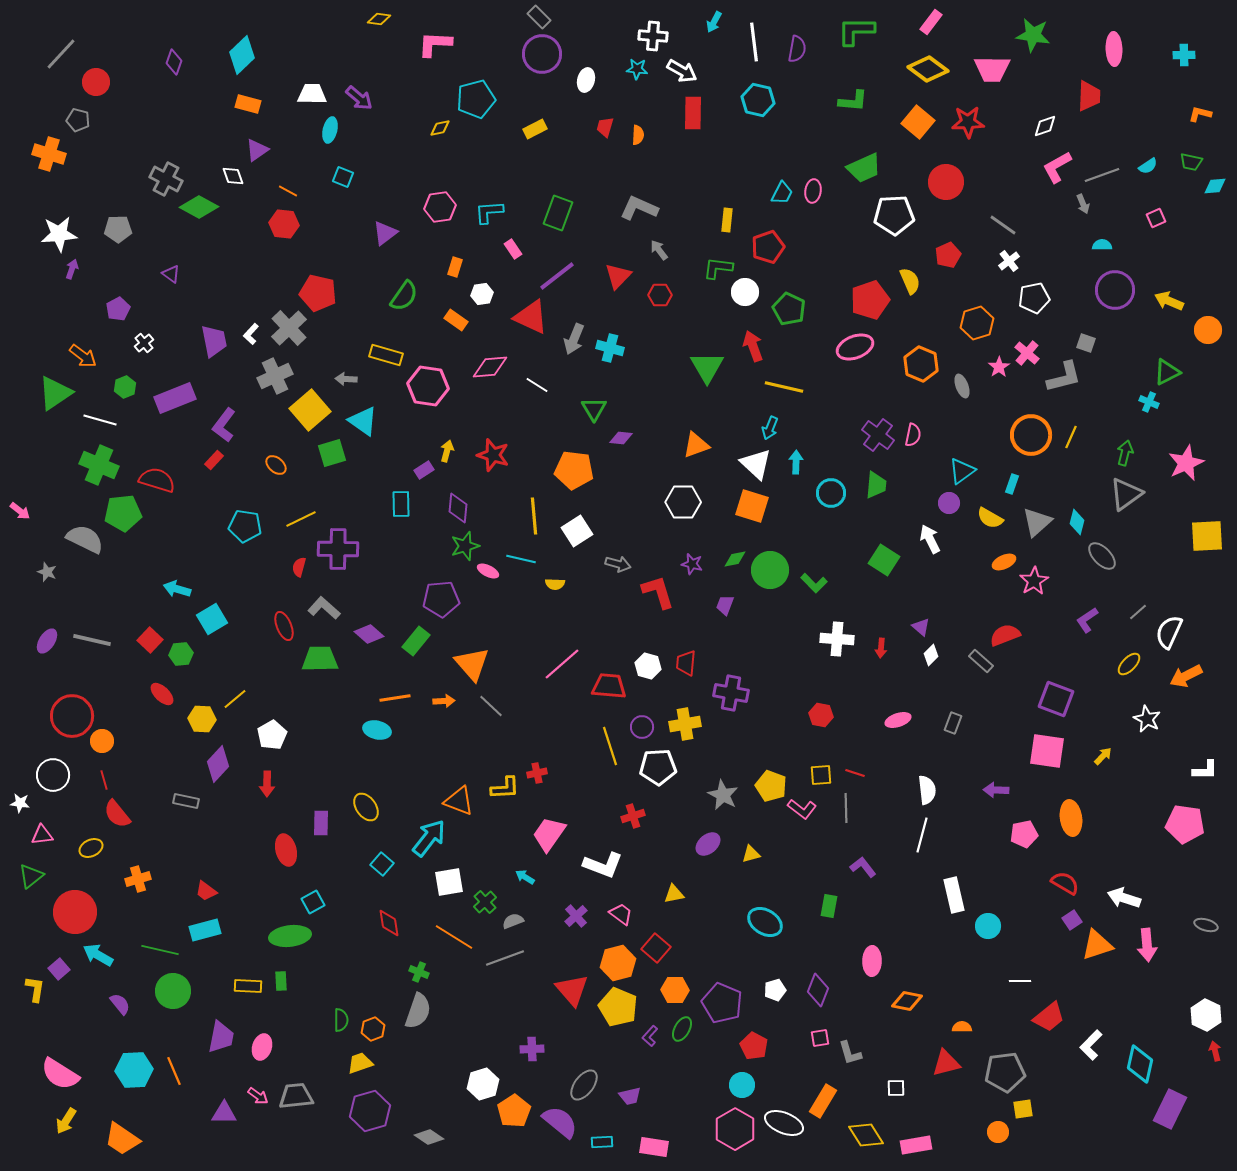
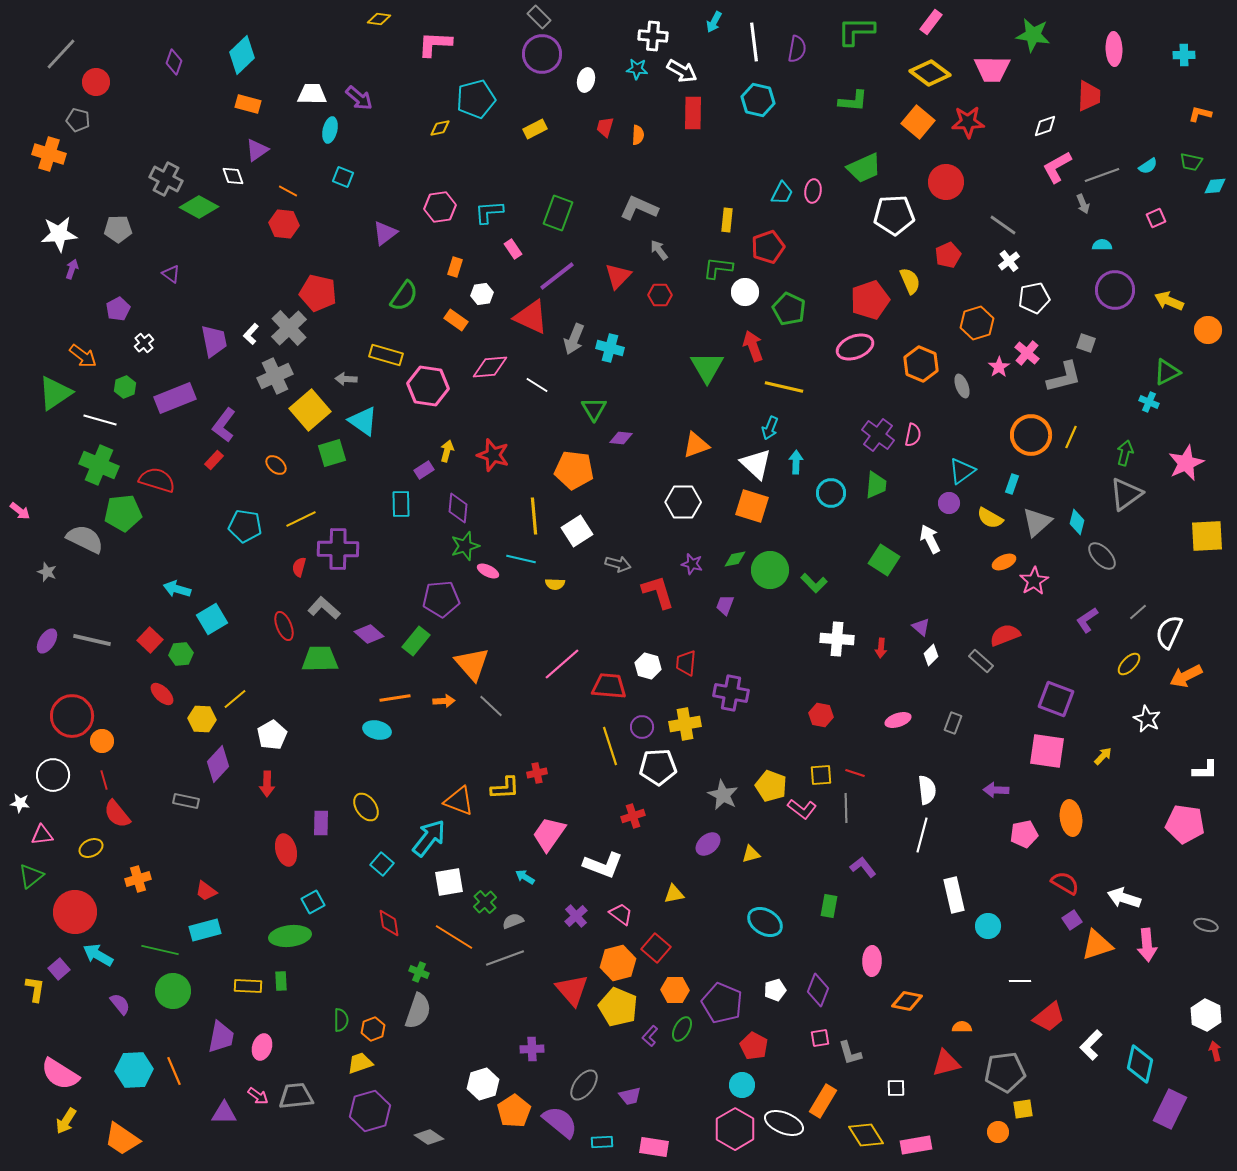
yellow diamond at (928, 69): moved 2 px right, 4 px down
